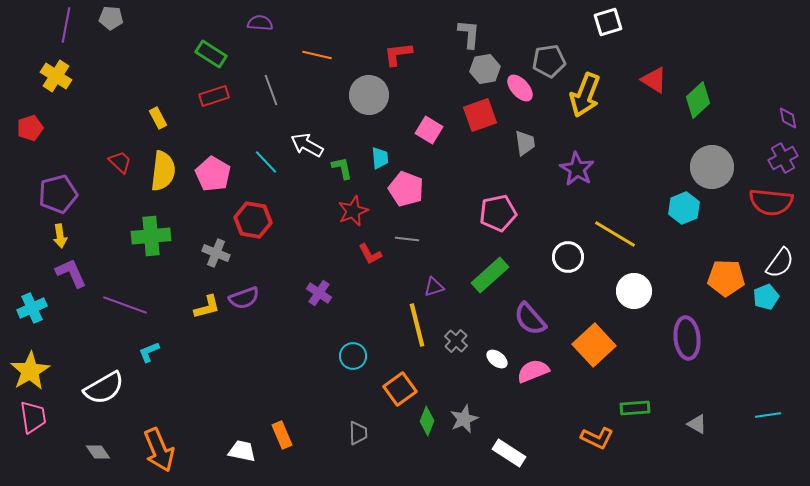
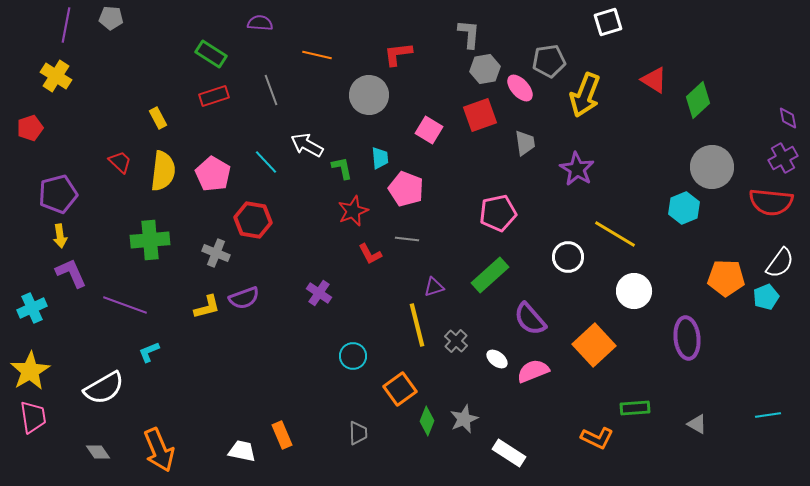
green cross at (151, 236): moved 1 px left, 4 px down
